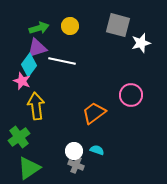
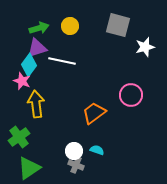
white star: moved 4 px right, 4 px down
yellow arrow: moved 2 px up
